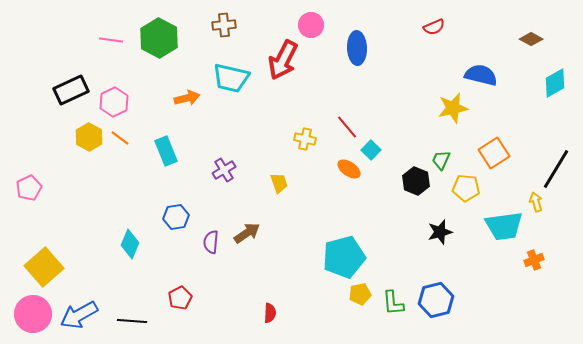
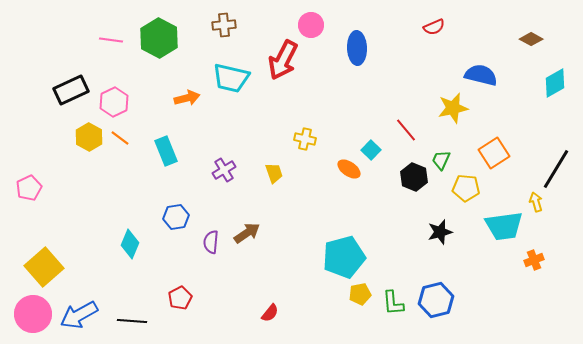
red line at (347, 127): moved 59 px right, 3 px down
black hexagon at (416, 181): moved 2 px left, 4 px up
yellow trapezoid at (279, 183): moved 5 px left, 10 px up
red semicircle at (270, 313): rotated 36 degrees clockwise
